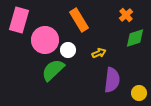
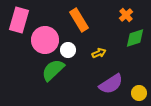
purple semicircle: moved 1 px left, 4 px down; rotated 50 degrees clockwise
